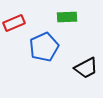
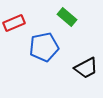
green rectangle: rotated 42 degrees clockwise
blue pentagon: rotated 12 degrees clockwise
